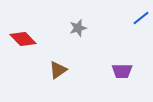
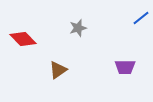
purple trapezoid: moved 3 px right, 4 px up
